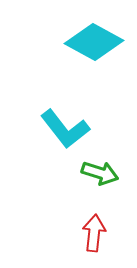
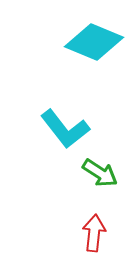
cyan diamond: rotated 6 degrees counterclockwise
green arrow: rotated 15 degrees clockwise
